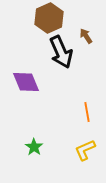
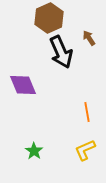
brown arrow: moved 3 px right, 2 px down
purple diamond: moved 3 px left, 3 px down
green star: moved 4 px down
